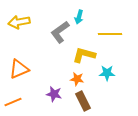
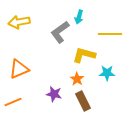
orange star: rotated 24 degrees clockwise
